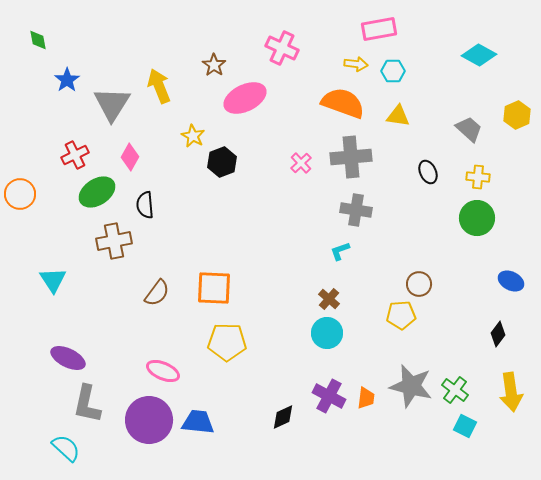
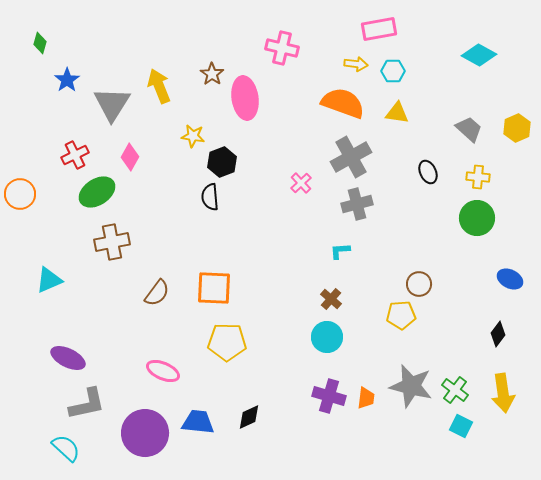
green diamond at (38, 40): moved 2 px right, 3 px down; rotated 25 degrees clockwise
pink cross at (282, 48): rotated 12 degrees counterclockwise
brown star at (214, 65): moved 2 px left, 9 px down
pink ellipse at (245, 98): rotated 72 degrees counterclockwise
yellow hexagon at (517, 115): moved 13 px down
yellow triangle at (398, 116): moved 1 px left, 3 px up
yellow star at (193, 136): rotated 20 degrees counterclockwise
gray cross at (351, 157): rotated 24 degrees counterclockwise
pink cross at (301, 163): moved 20 px down
black semicircle at (145, 205): moved 65 px right, 8 px up
gray cross at (356, 210): moved 1 px right, 6 px up; rotated 24 degrees counterclockwise
brown cross at (114, 241): moved 2 px left, 1 px down
cyan L-shape at (340, 251): rotated 15 degrees clockwise
cyan triangle at (53, 280): moved 4 px left; rotated 40 degrees clockwise
blue ellipse at (511, 281): moved 1 px left, 2 px up
brown cross at (329, 299): moved 2 px right
cyan circle at (327, 333): moved 4 px down
yellow arrow at (511, 392): moved 8 px left, 1 px down
purple cross at (329, 396): rotated 12 degrees counterclockwise
gray L-shape at (87, 404): rotated 114 degrees counterclockwise
black diamond at (283, 417): moved 34 px left
purple circle at (149, 420): moved 4 px left, 13 px down
cyan square at (465, 426): moved 4 px left
